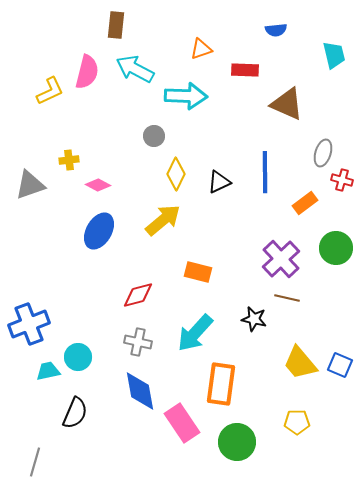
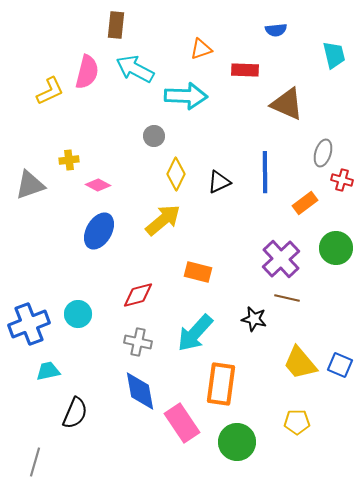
cyan circle at (78, 357): moved 43 px up
